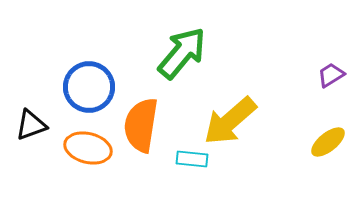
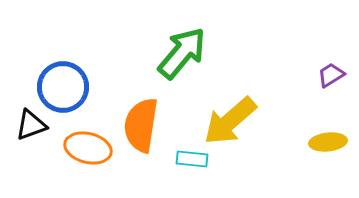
blue circle: moved 26 px left
yellow ellipse: rotated 33 degrees clockwise
